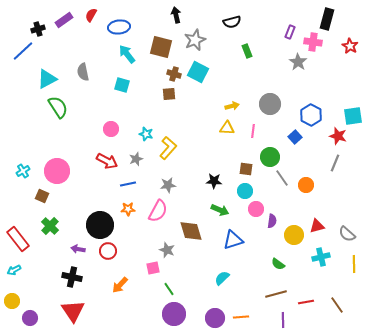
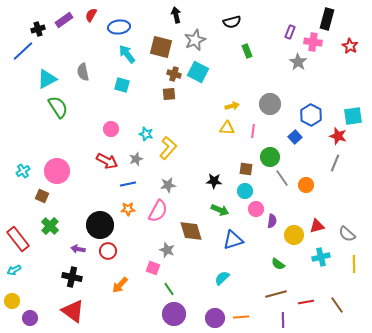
pink square at (153, 268): rotated 32 degrees clockwise
red triangle at (73, 311): rotated 20 degrees counterclockwise
